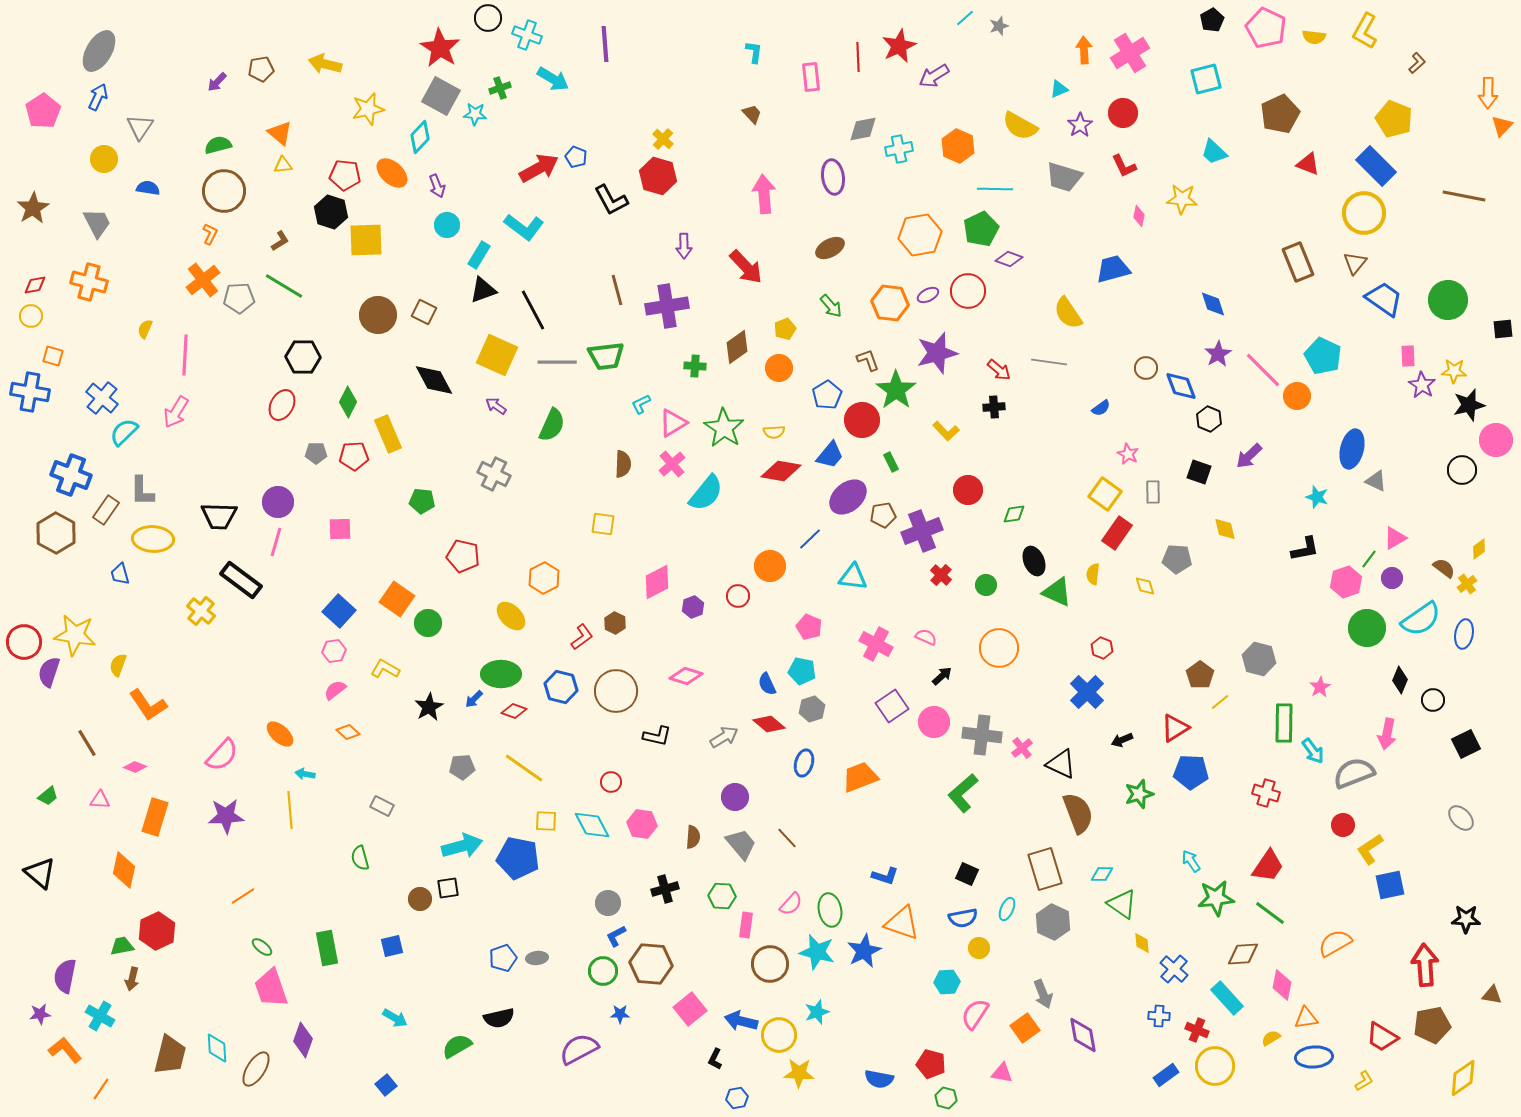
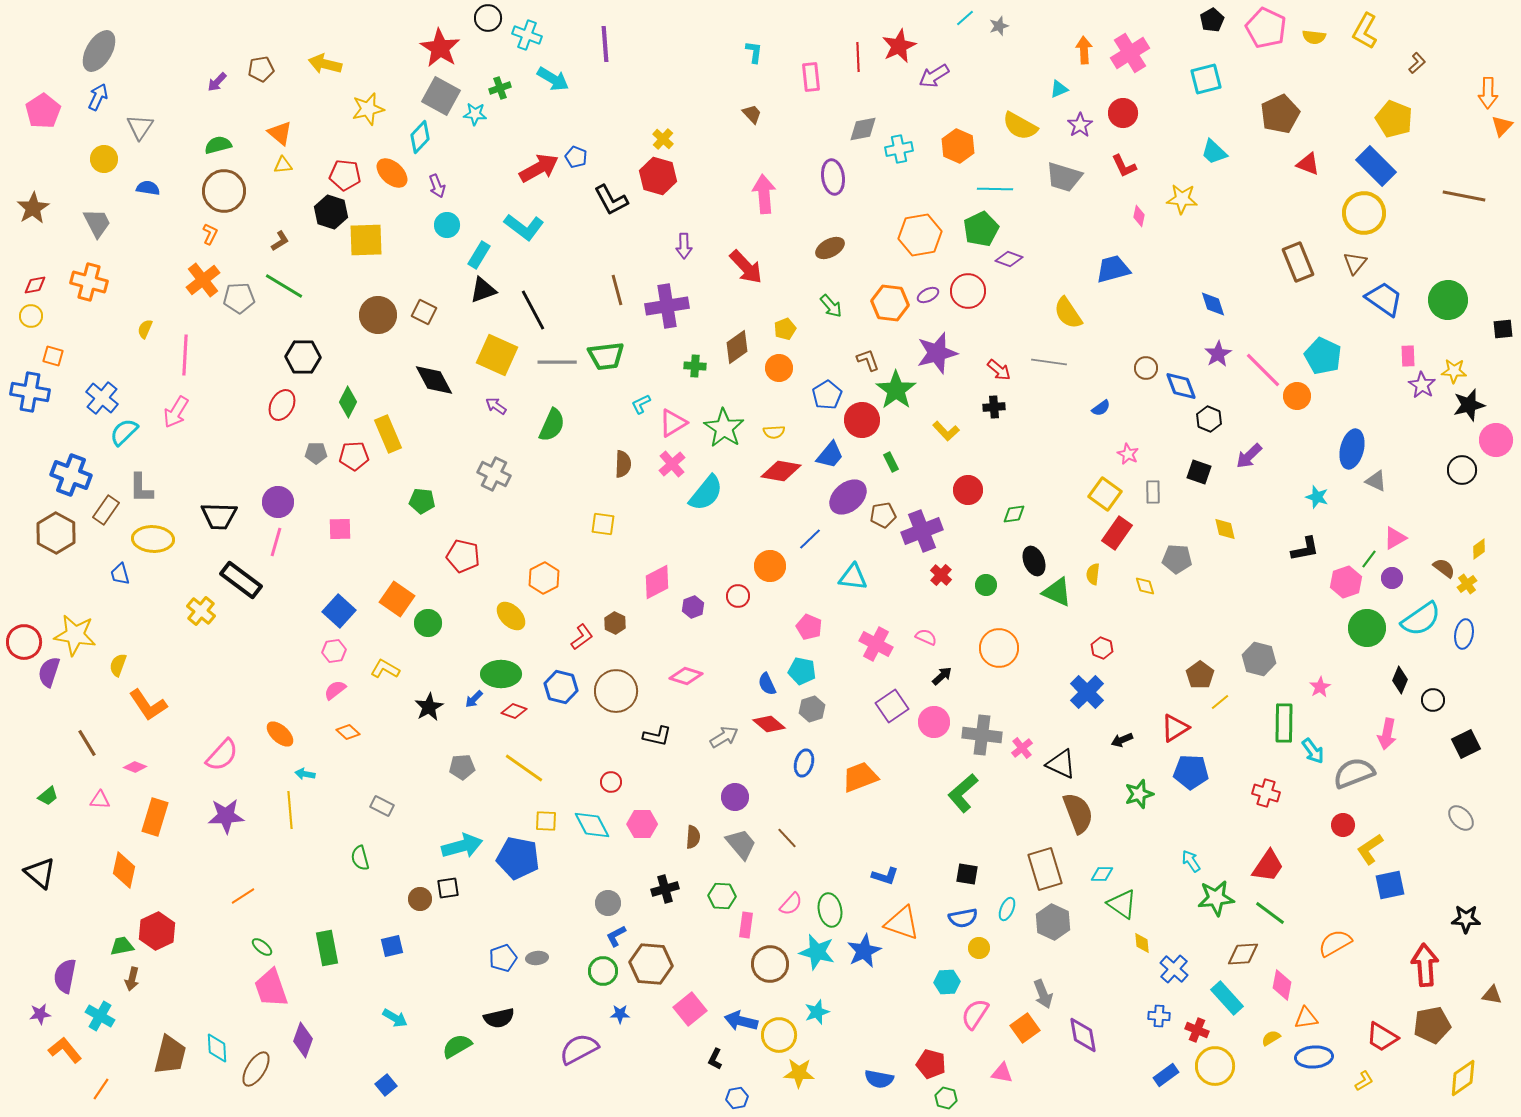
gray L-shape at (142, 491): moved 1 px left, 3 px up
pink hexagon at (642, 824): rotated 8 degrees counterclockwise
black square at (967, 874): rotated 15 degrees counterclockwise
